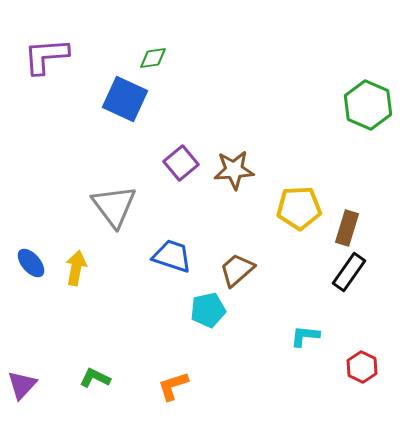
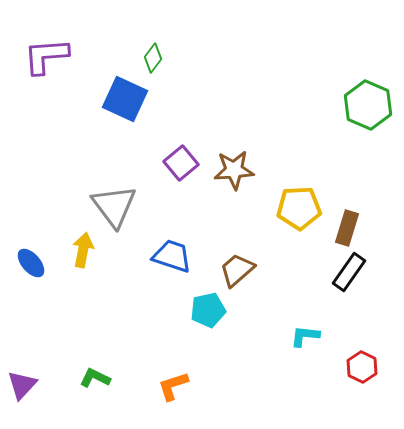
green diamond: rotated 44 degrees counterclockwise
yellow arrow: moved 7 px right, 18 px up
